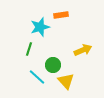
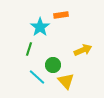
cyan star: rotated 18 degrees counterclockwise
